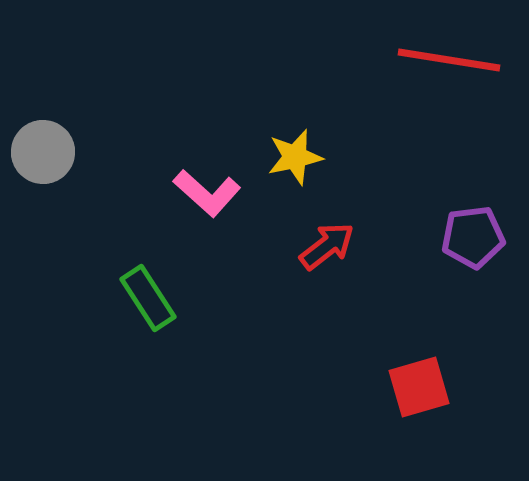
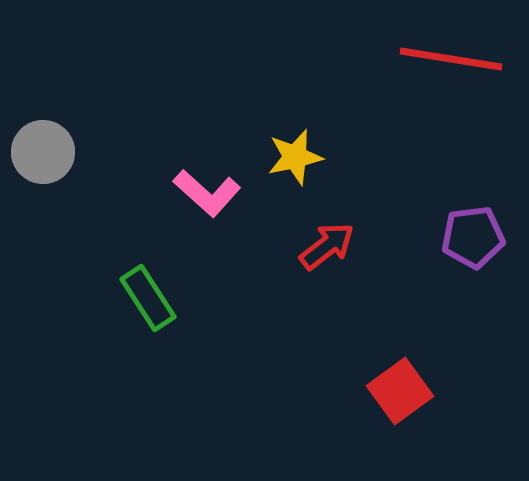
red line: moved 2 px right, 1 px up
red square: moved 19 px left, 4 px down; rotated 20 degrees counterclockwise
